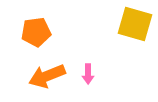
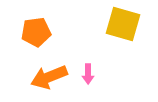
yellow square: moved 12 px left
orange arrow: moved 2 px right, 1 px down
